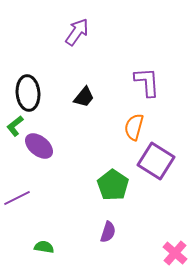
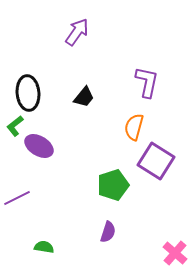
purple L-shape: rotated 16 degrees clockwise
purple ellipse: rotated 8 degrees counterclockwise
green pentagon: rotated 20 degrees clockwise
